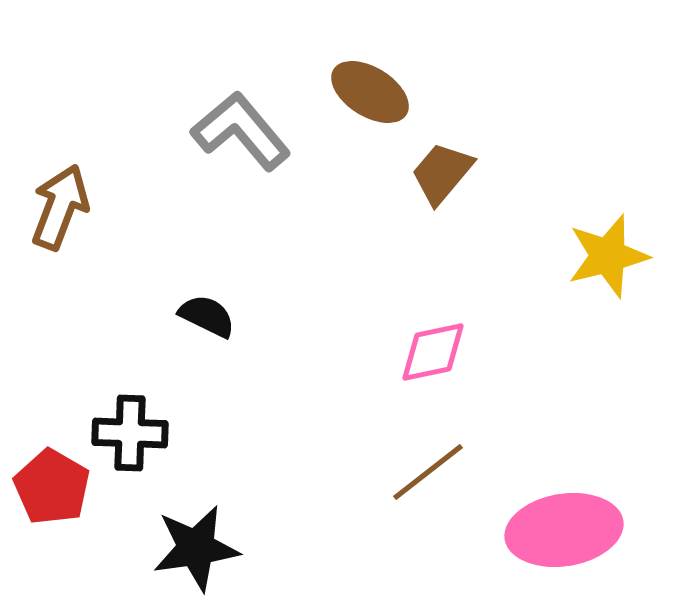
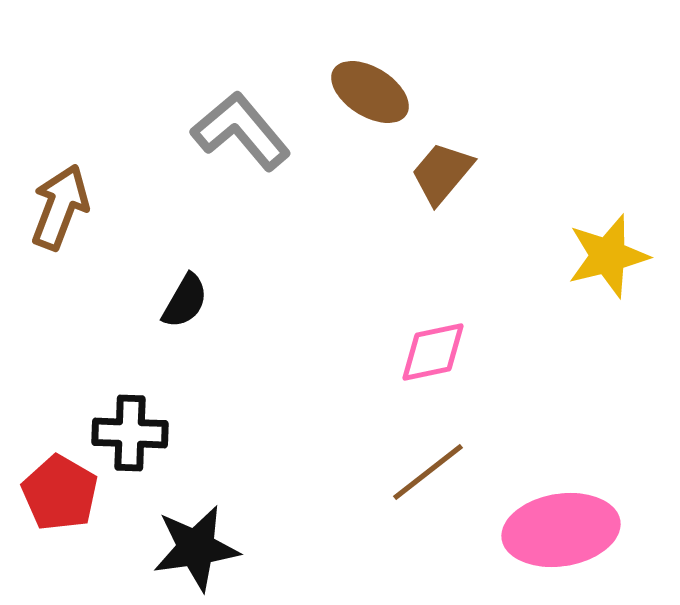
black semicircle: moved 22 px left, 15 px up; rotated 94 degrees clockwise
red pentagon: moved 8 px right, 6 px down
pink ellipse: moved 3 px left
